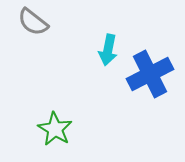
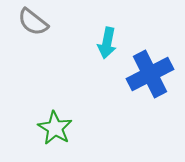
cyan arrow: moved 1 px left, 7 px up
green star: moved 1 px up
